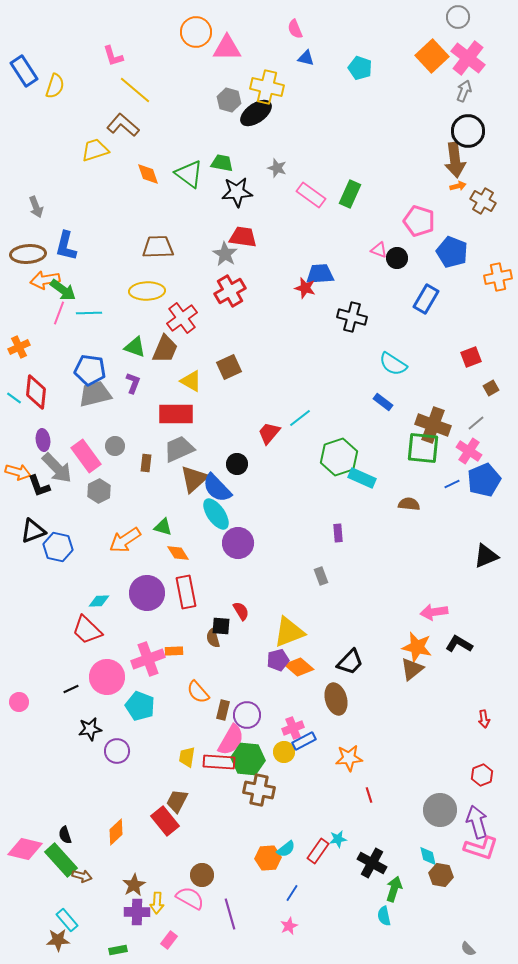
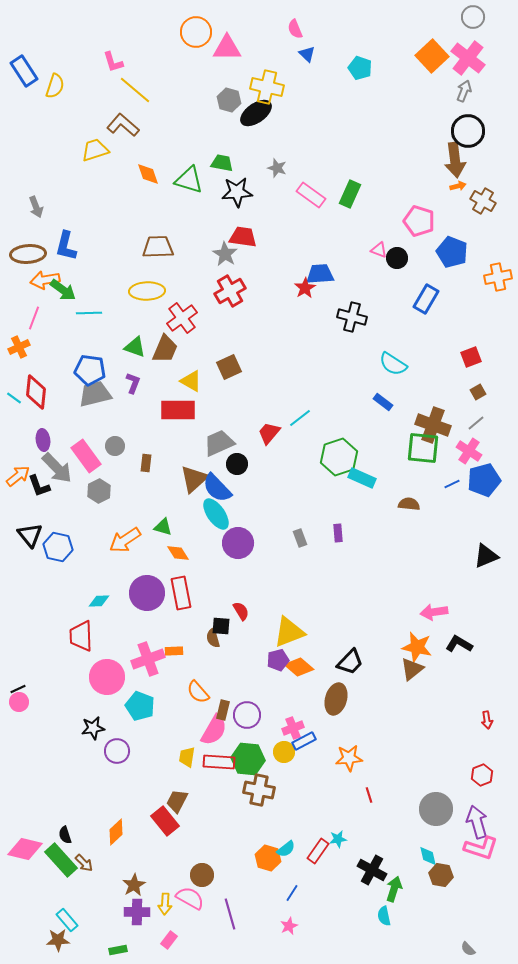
gray circle at (458, 17): moved 15 px right
pink L-shape at (113, 56): moved 6 px down
blue triangle at (306, 58): moved 1 px right, 4 px up; rotated 30 degrees clockwise
green triangle at (189, 174): moved 6 px down; rotated 20 degrees counterclockwise
red star at (305, 288): rotated 25 degrees clockwise
pink line at (59, 313): moved 25 px left, 5 px down
brown square at (491, 388): moved 13 px left, 4 px down
red rectangle at (176, 414): moved 2 px right, 4 px up
gray trapezoid at (179, 449): moved 40 px right, 6 px up
orange arrow at (18, 472): moved 4 px down; rotated 55 degrees counterclockwise
blue pentagon at (484, 480): rotated 8 degrees clockwise
black triangle at (33, 531): moved 3 px left, 4 px down; rotated 48 degrees counterclockwise
gray rectangle at (321, 576): moved 21 px left, 38 px up
red rectangle at (186, 592): moved 5 px left, 1 px down
red trapezoid at (87, 630): moved 6 px left, 6 px down; rotated 44 degrees clockwise
black line at (71, 689): moved 53 px left
brown ellipse at (336, 699): rotated 32 degrees clockwise
red arrow at (484, 719): moved 3 px right, 1 px down
black star at (90, 729): moved 3 px right, 1 px up
pink semicircle at (231, 740): moved 17 px left, 10 px up
gray circle at (440, 810): moved 4 px left, 1 px up
orange hexagon at (268, 858): rotated 20 degrees clockwise
black cross at (372, 863): moved 7 px down
brown arrow at (82, 876): moved 2 px right, 13 px up; rotated 30 degrees clockwise
yellow arrow at (157, 903): moved 8 px right, 1 px down
